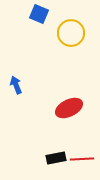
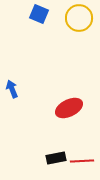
yellow circle: moved 8 px right, 15 px up
blue arrow: moved 4 px left, 4 px down
red line: moved 2 px down
